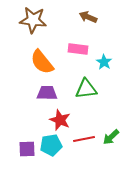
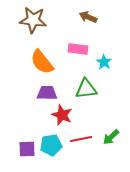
red star: moved 2 px right, 5 px up
red line: moved 3 px left
